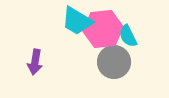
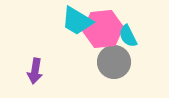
purple arrow: moved 9 px down
